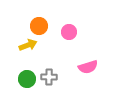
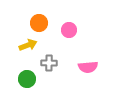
orange circle: moved 3 px up
pink circle: moved 2 px up
pink semicircle: rotated 12 degrees clockwise
gray cross: moved 14 px up
